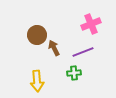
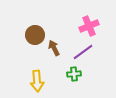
pink cross: moved 2 px left, 2 px down
brown circle: moved 2 px left
purple line: rotated 15 degrees counterclockwise
green cross: moved 1 px down
